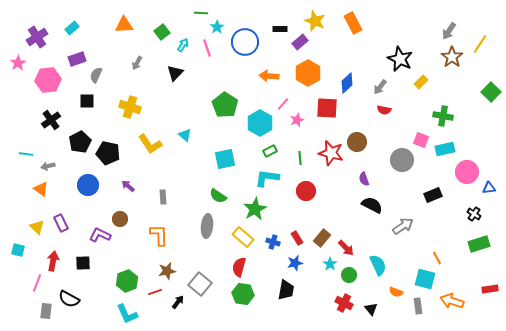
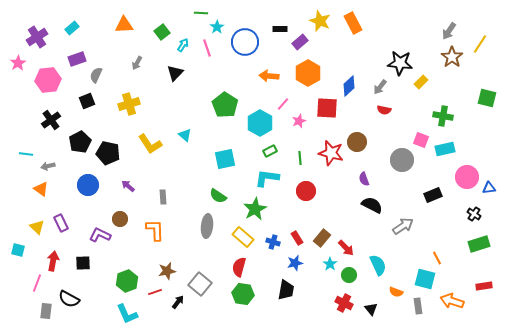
yellow star at (315, 21): moved 5 px right
black star at (400, 59): moved 4 px down; rotated 20 degrees counterclockwise
blue diamond at (347, 83): moved 2 px right, 3 px down
green square at (491, 92): moved 4 px left, 6 px down; rotated 30 degrees counterclockwise
black square at (87, 101): rotated 21 degrees counterclockwise
yellow cross at (130, 107): moved 1 px left, 3 px up; rotated 35 degrees counterclockwise
pink star at (297, 120): moved 2 px right, 1 px down
pink circle at (467, 172): moved 5 px down
orange L-shape at (159, 235): moved 4 px left, 5 px up
red rectangle at (490, 289): moved 6 px left, 3 px up
